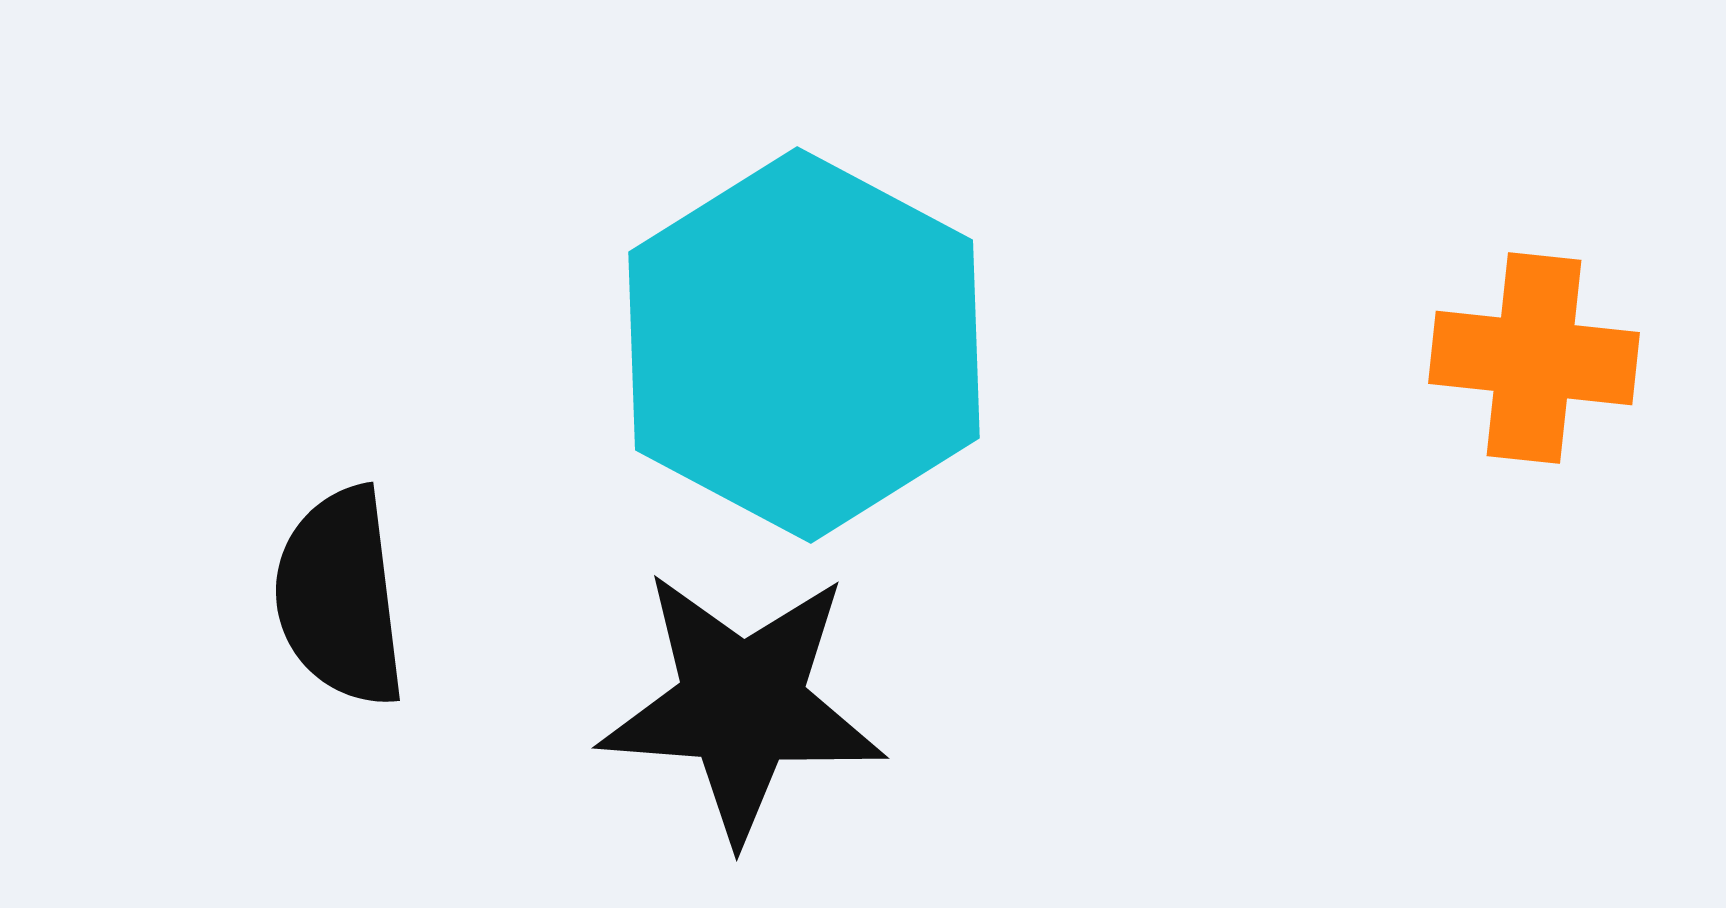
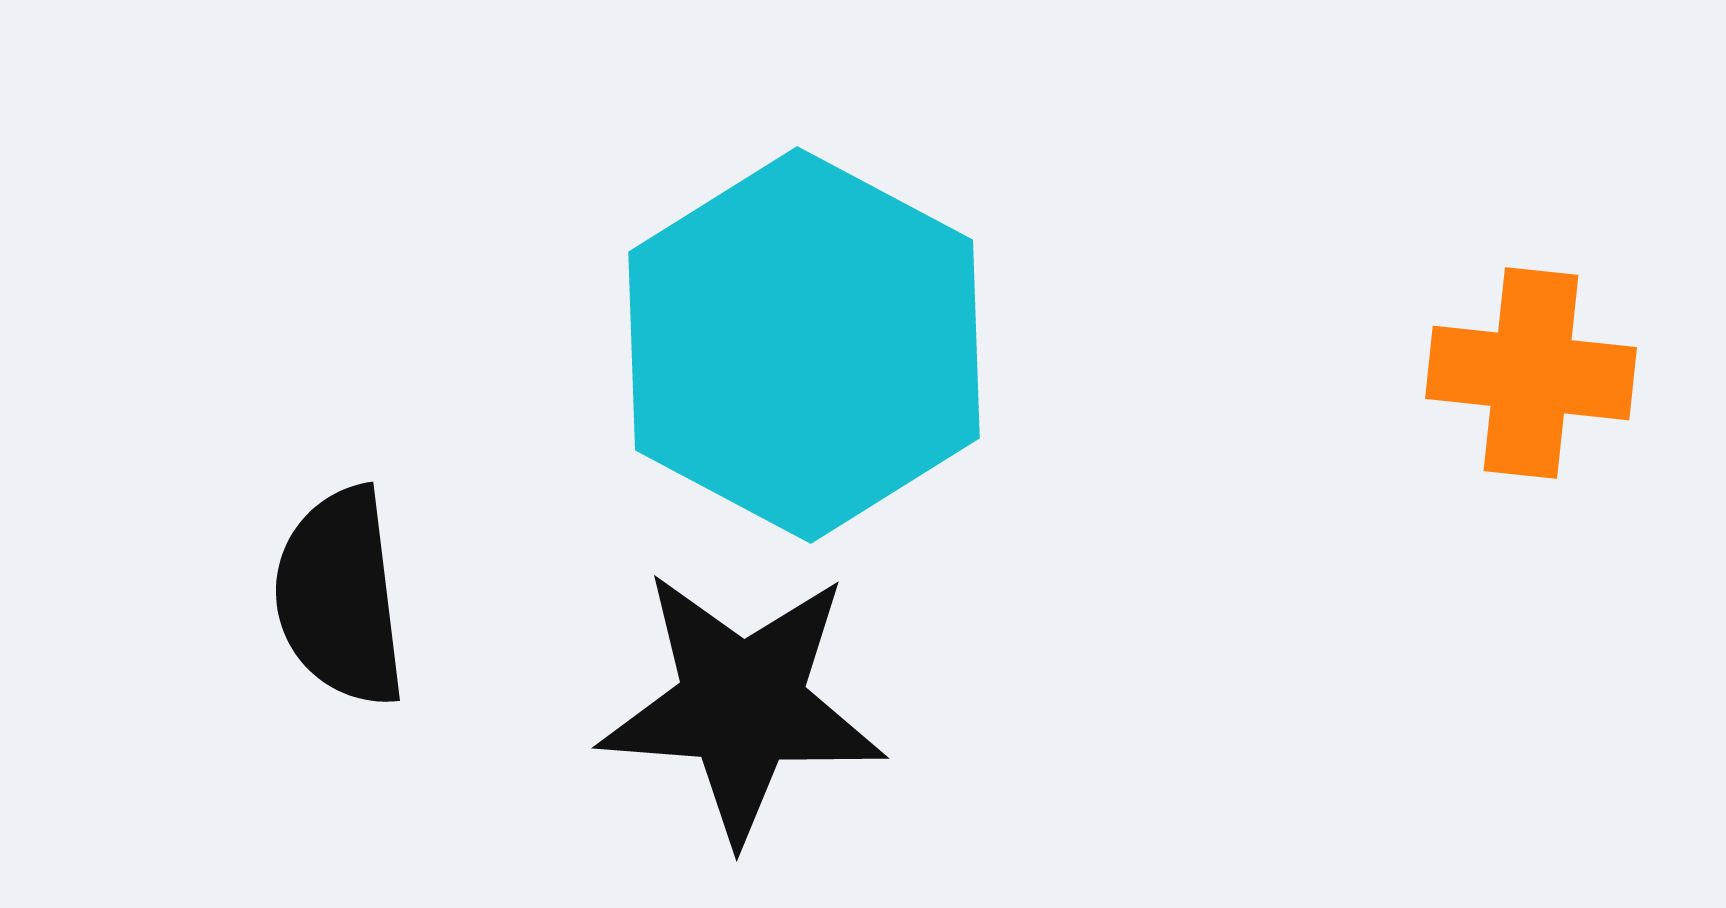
orange cross: moved 3 px left, 15 px down
